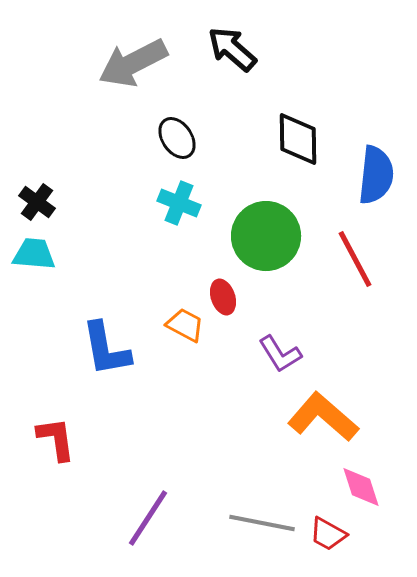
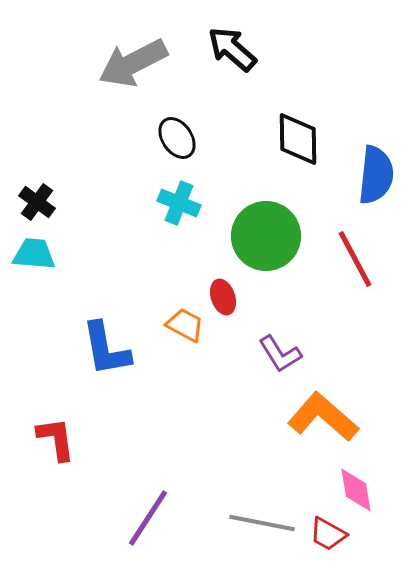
pink diamond: moved 5 px left, 3 px down; rotated 9 degrees clockwise
